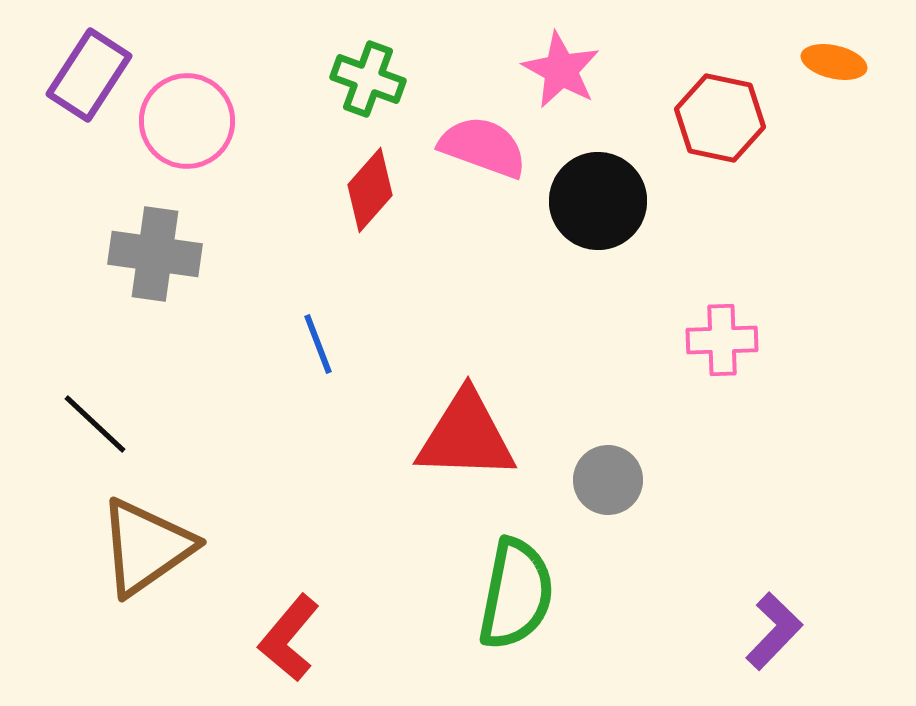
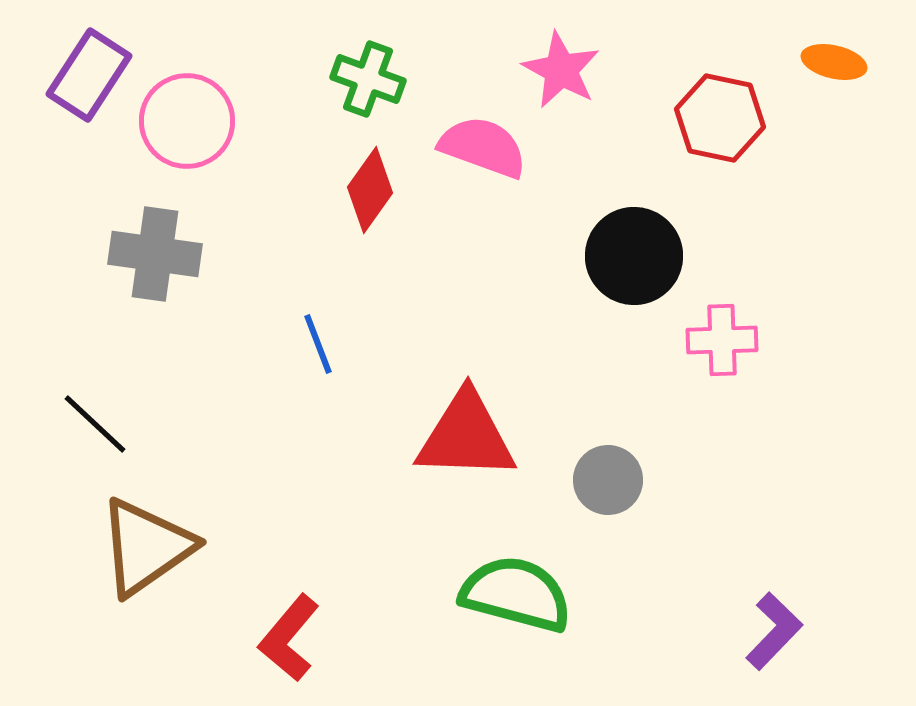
red diamond: rotated 6 degrees counterclockwise
black circle: moved 36 px right, 55 px down
green semicircle: rotated 86 degrees counterclockwise
